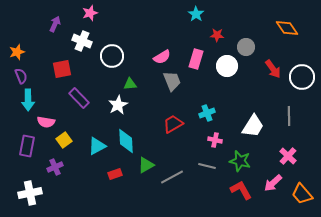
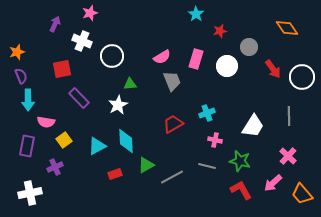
red star at (217, 35): moved 3 px right, 4 px up; rotated 16 degrees counterclockwise
gray circle at (246, 47): moved 3 px right
